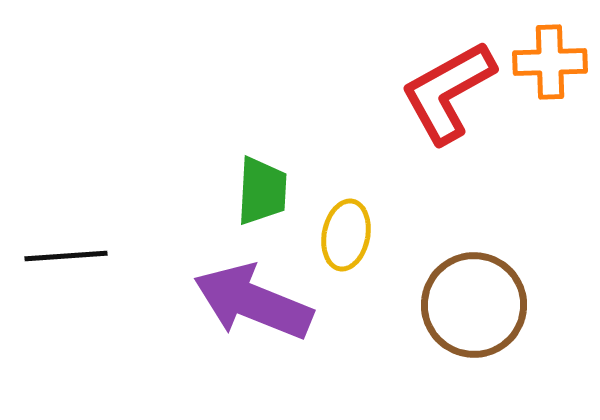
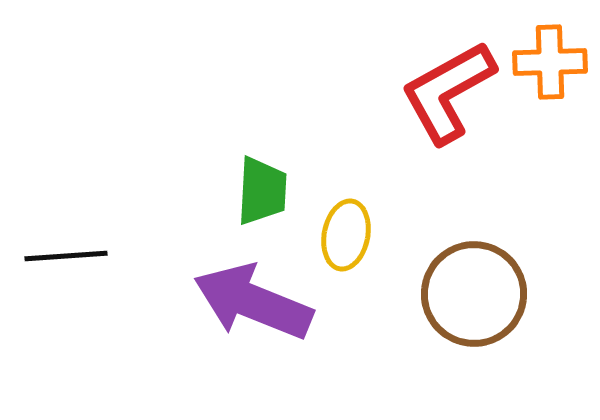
brown circle: moved 11 px up
